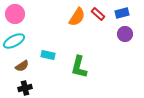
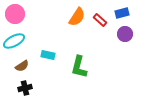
red rectangle: moved 2 px right, 6 px down
